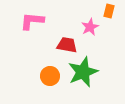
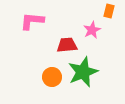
pink star: moved 2 px right, 3 px down
red trapezoid: rotated 15 degrees counterclockwise
orange circle: moved 2 px right, 1 px down
